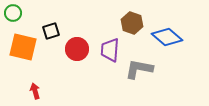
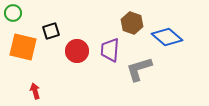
red circle: moved 2 px down
gray L-shape: rotated 28 degrees counterclockwise
